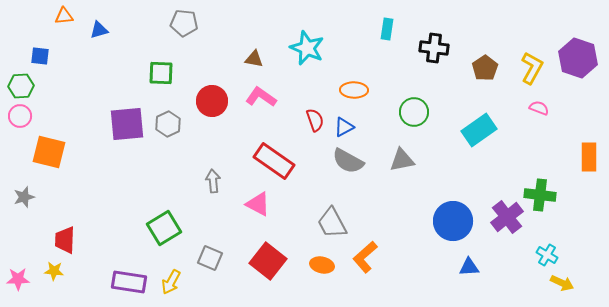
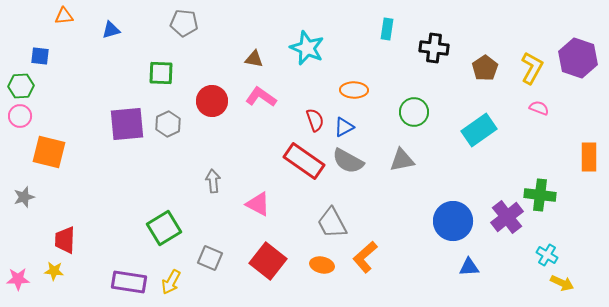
blue triangle at (99, 30): moved 12 px right
red rectangle at (274, 161): moved 30 px right
